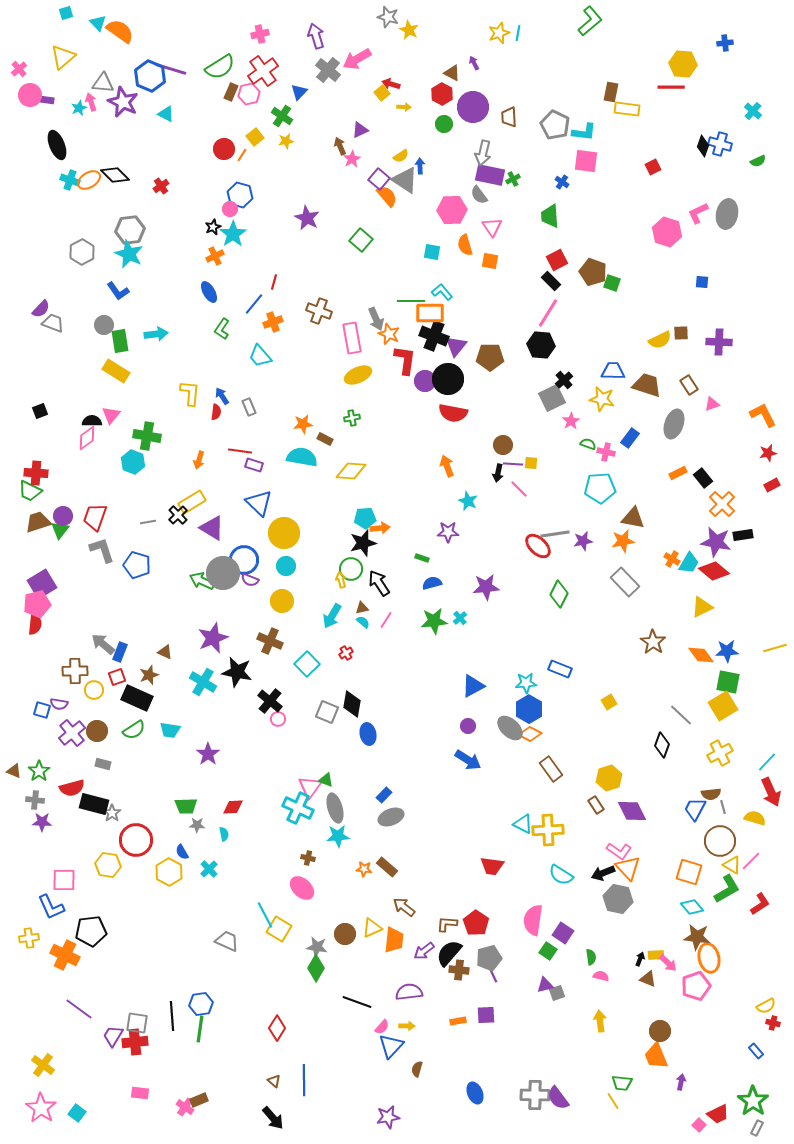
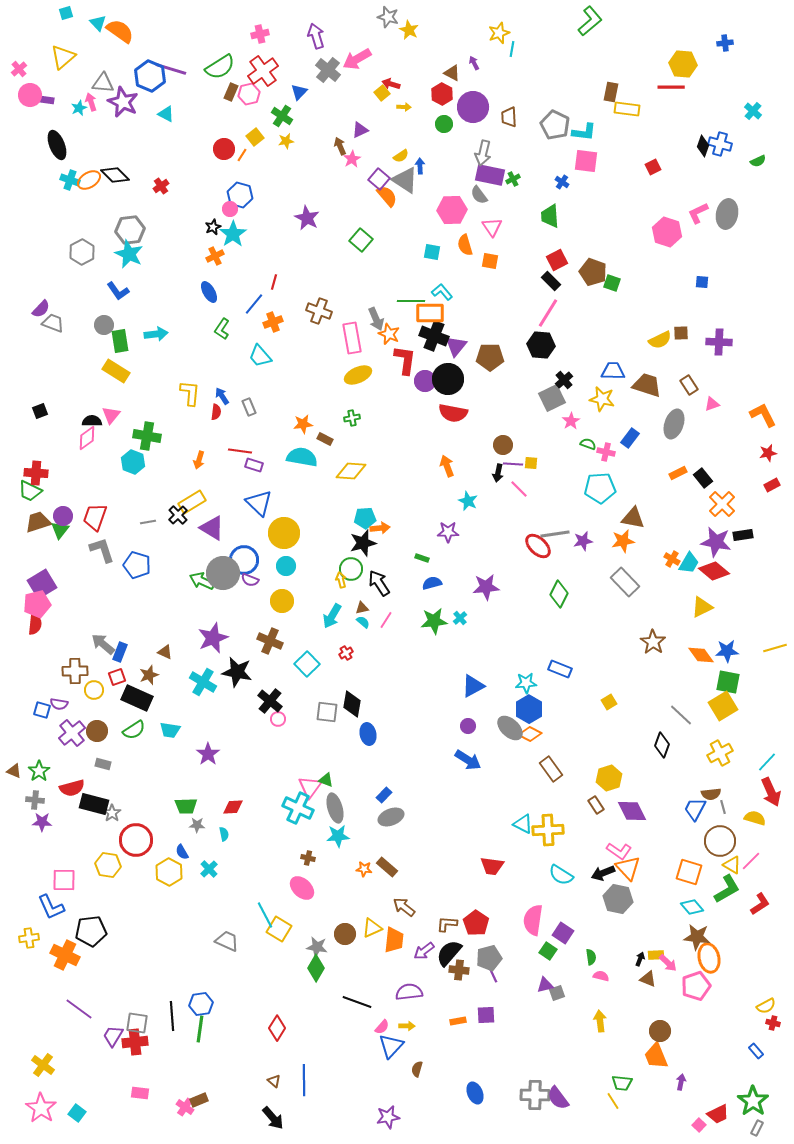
cyan line at (518, 33): moved 6 px left, 16 px down
gray square at (327, 712): rotated 15 degrees counterclockwise
